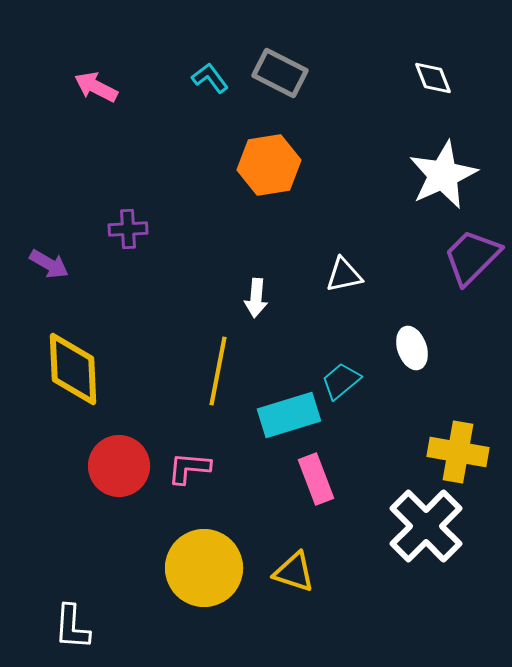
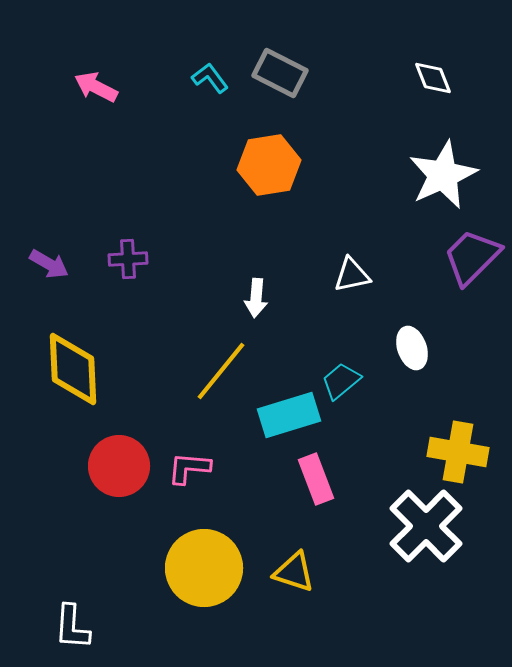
purple cross: moved 30 px down
white triangle: moved 8 px right
yellow line: moved 3 px right; rotated 28 degrees clockwise
